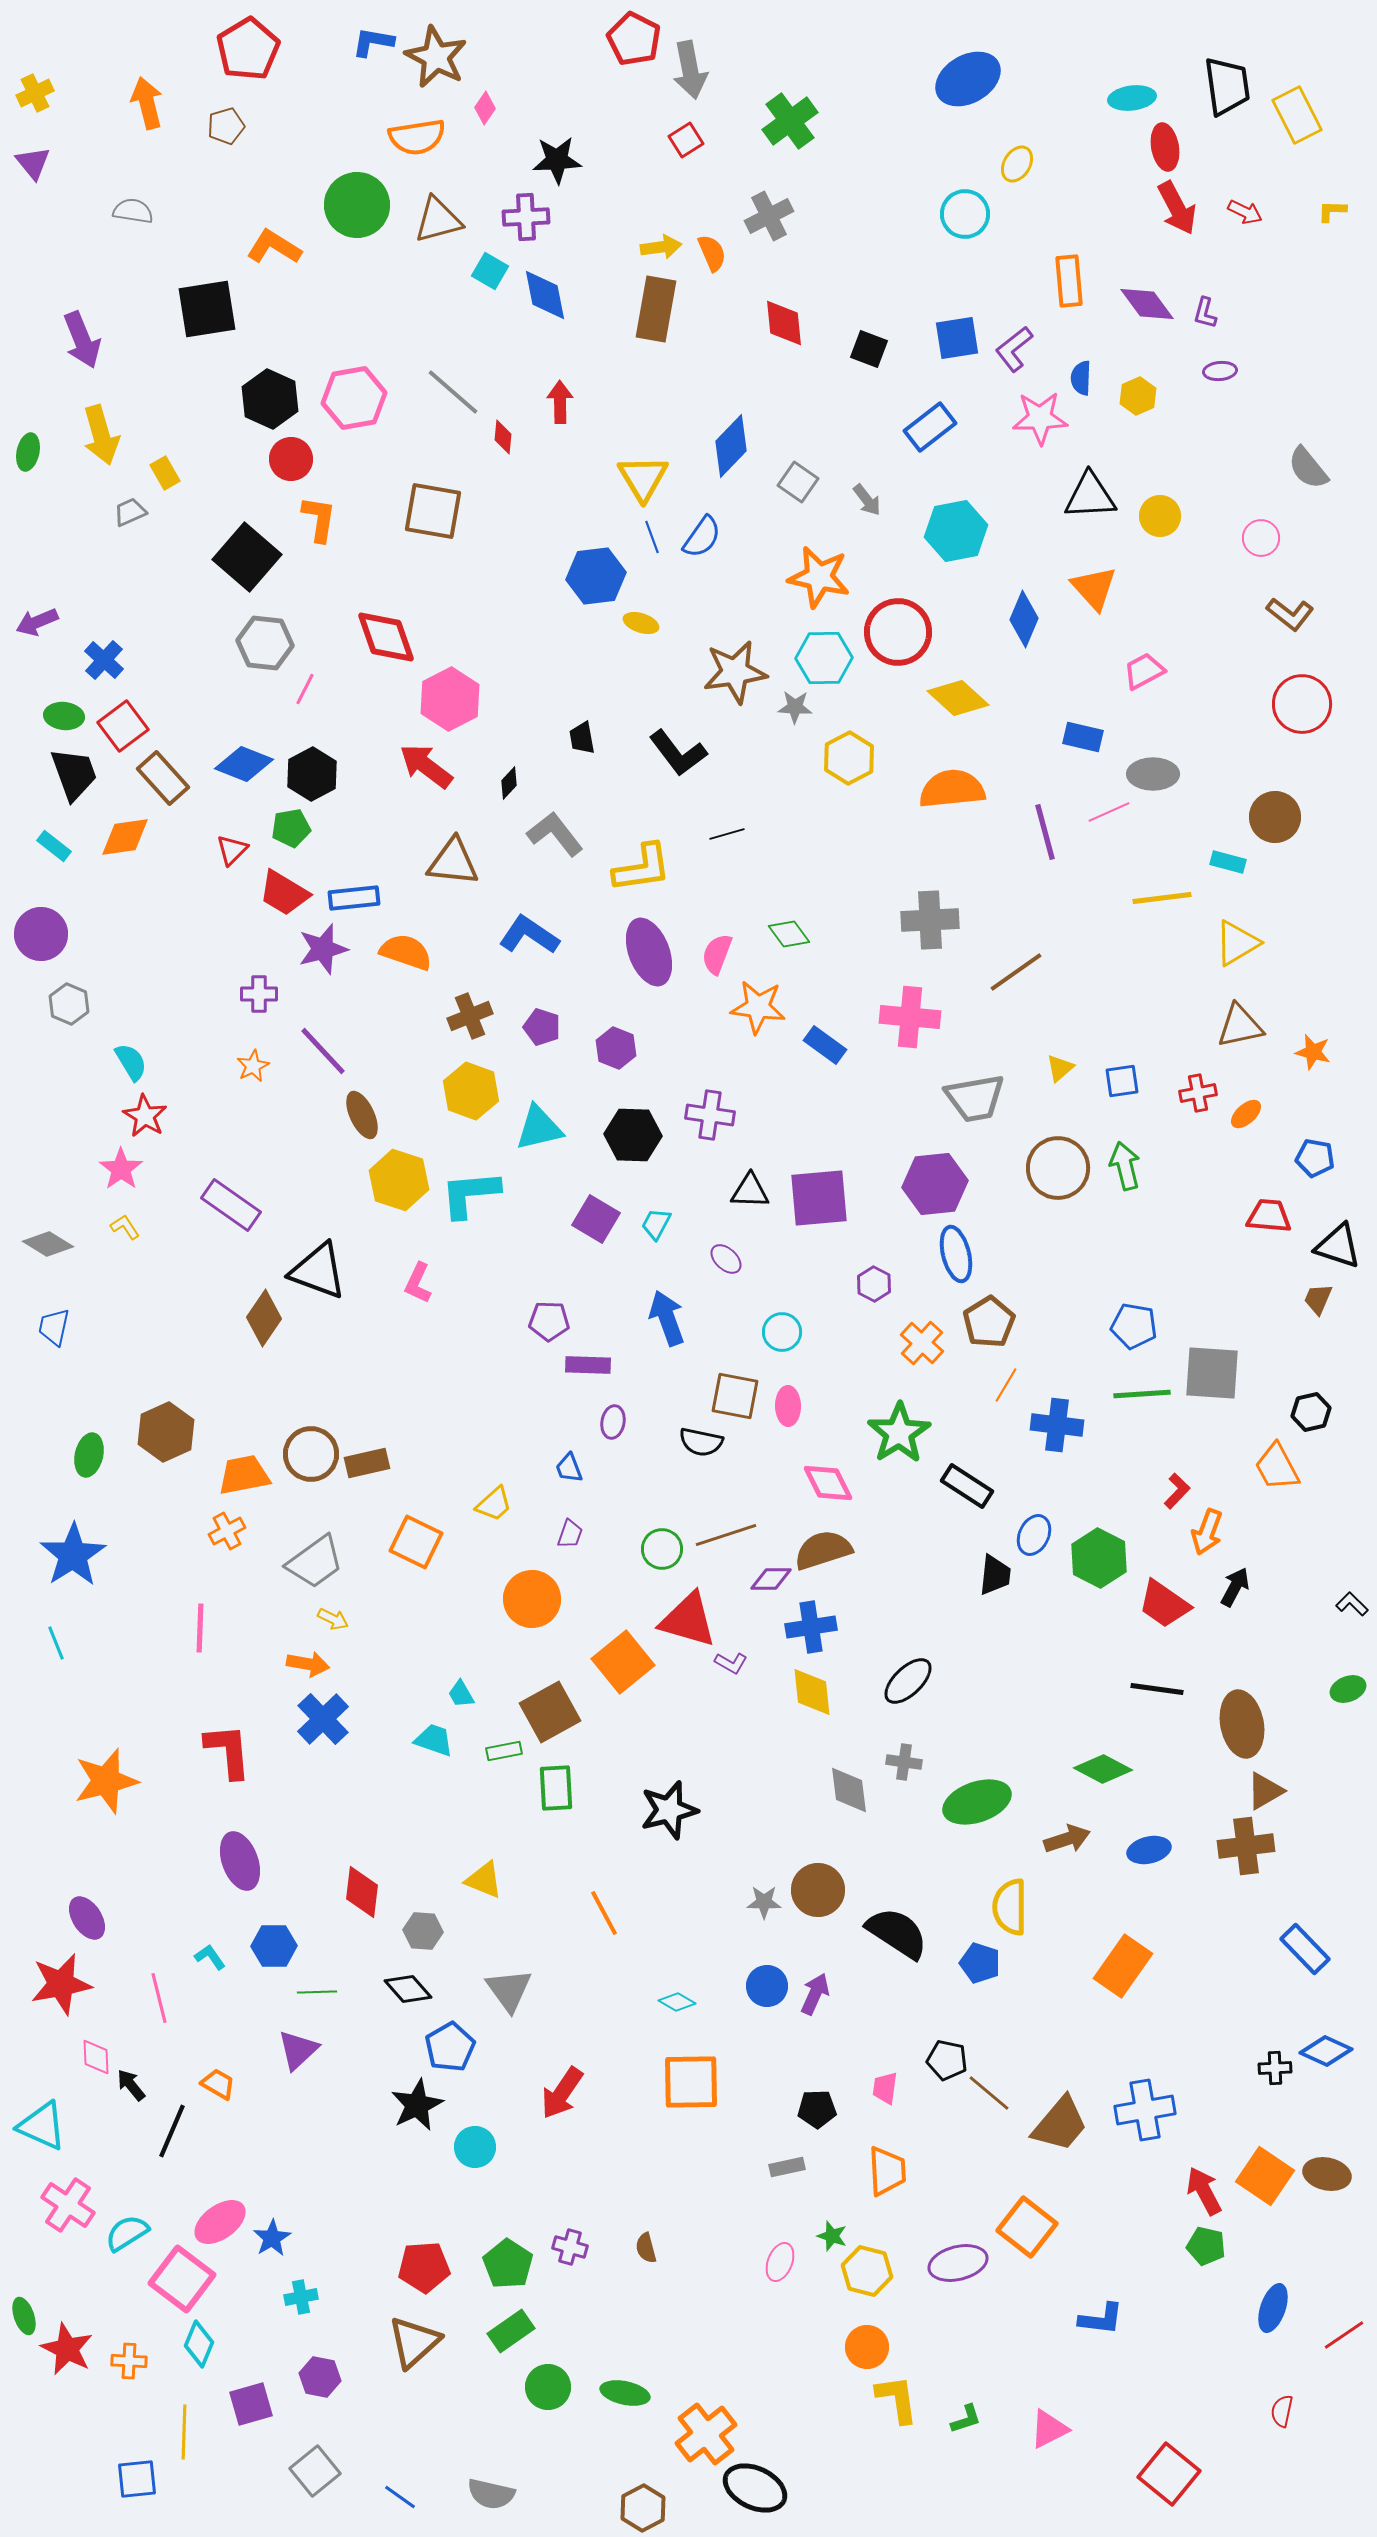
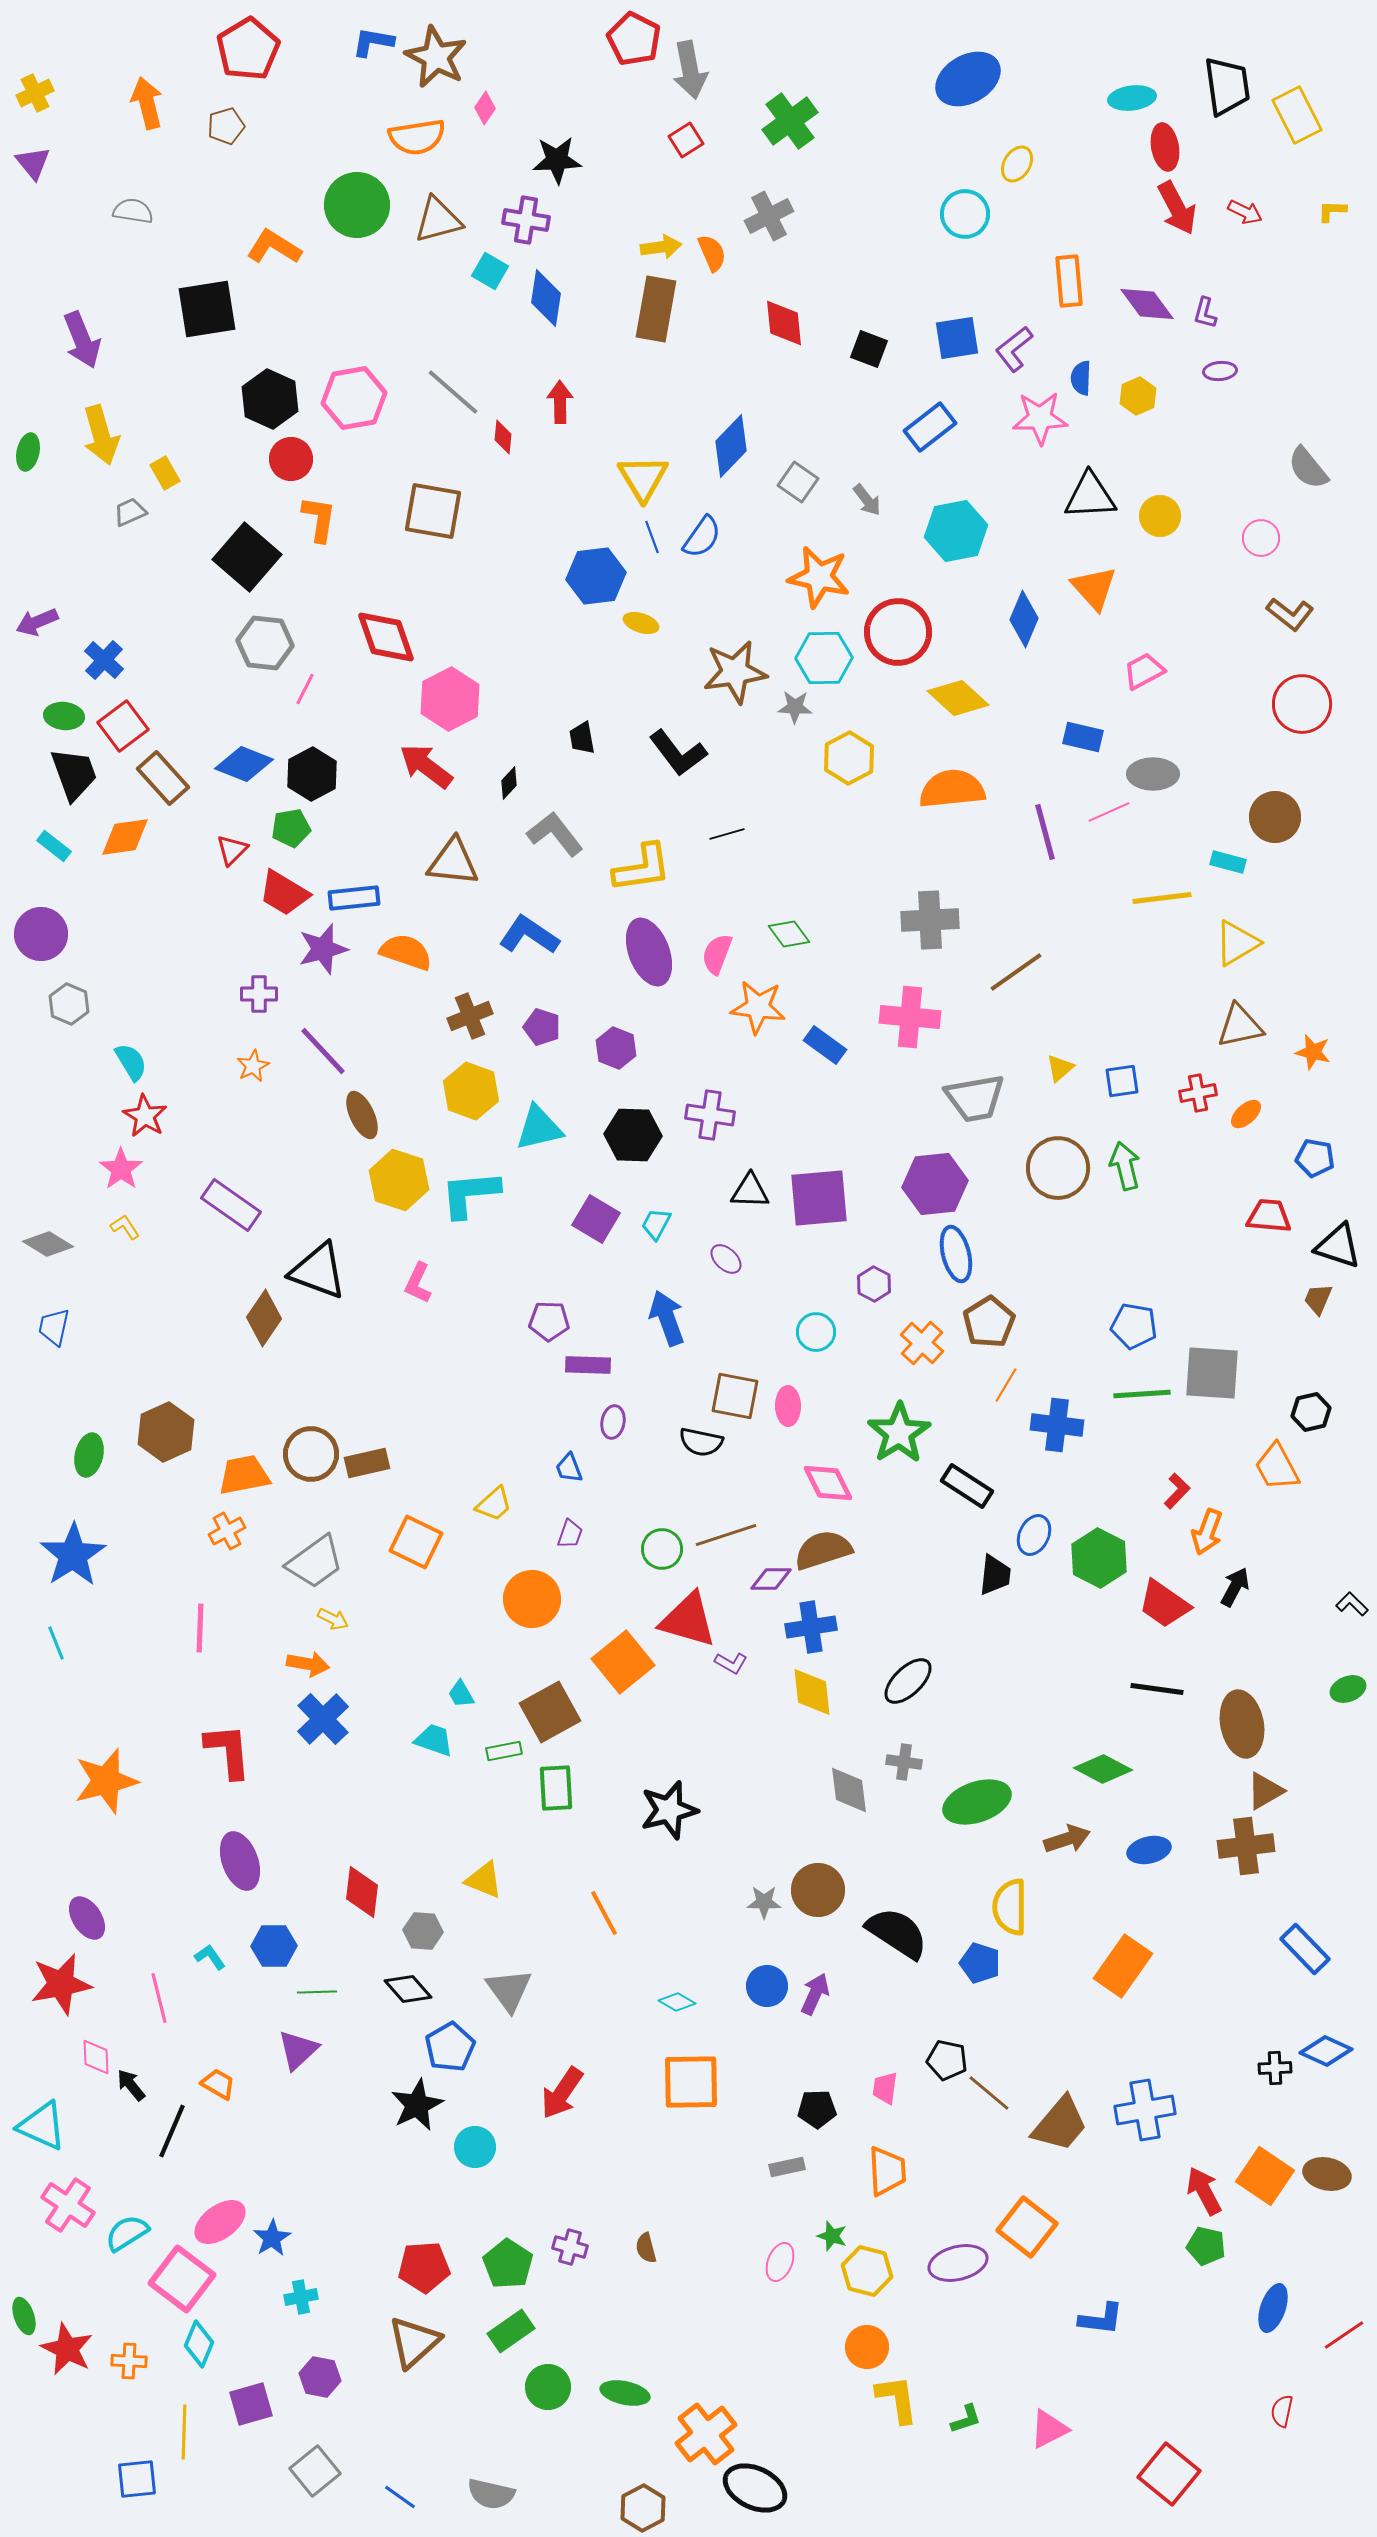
purple cross at (526, 217): moved 3 px down; rotated 12 degrees clockwise
blue diamond at (545, 295): moved 1 px right, 3 px down; rotated 20 degrees clockwise
cyan circle at (782, 1332): moved 34 px right
